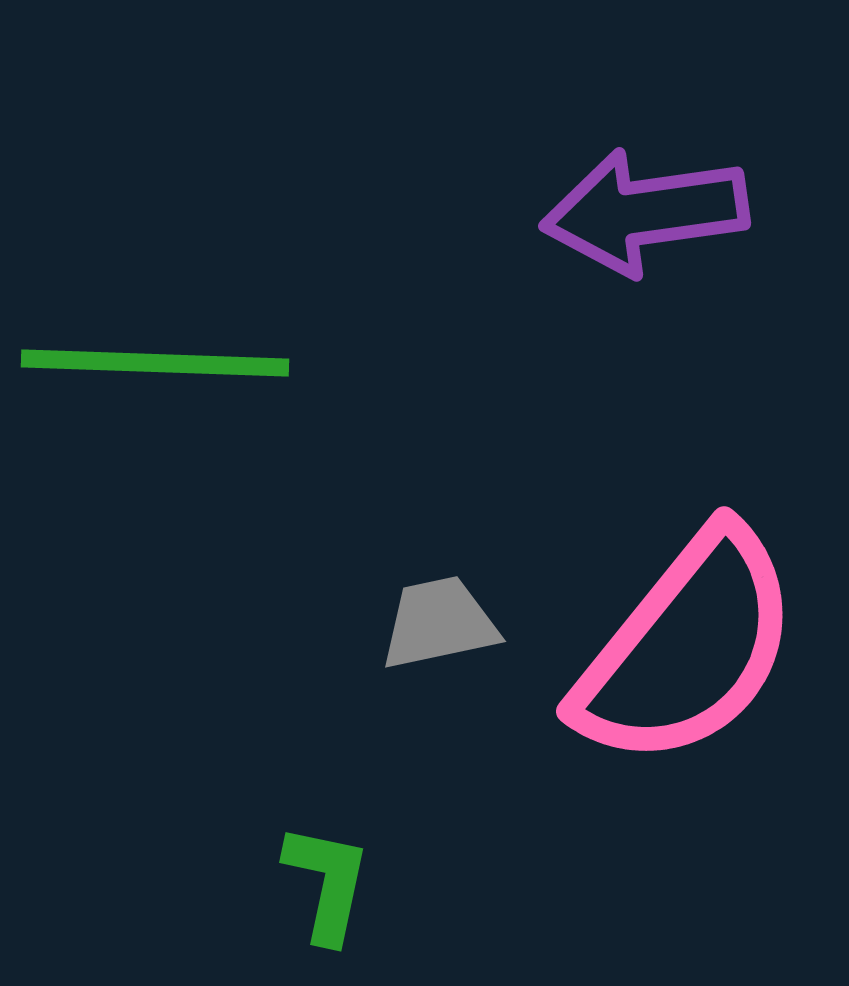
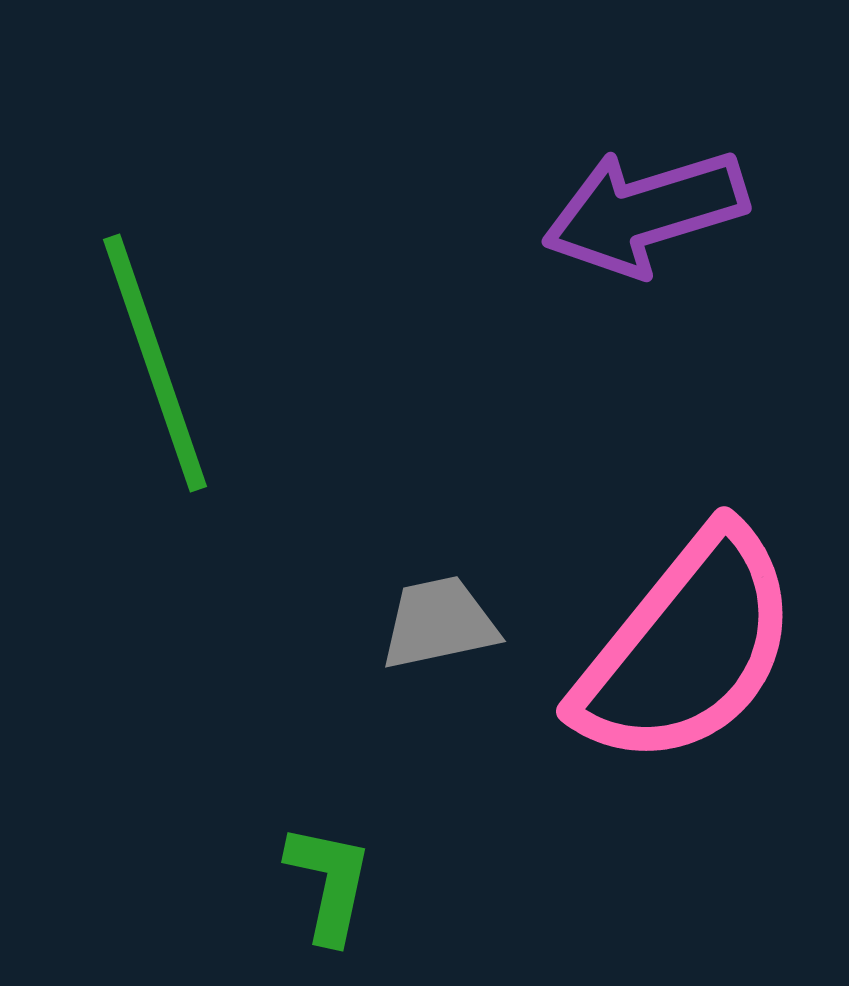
purple arrow: rotated 9 degrees counterclockwise
green line: rotated 69 degrees clockwise
green L-shape: moved 2 px right
